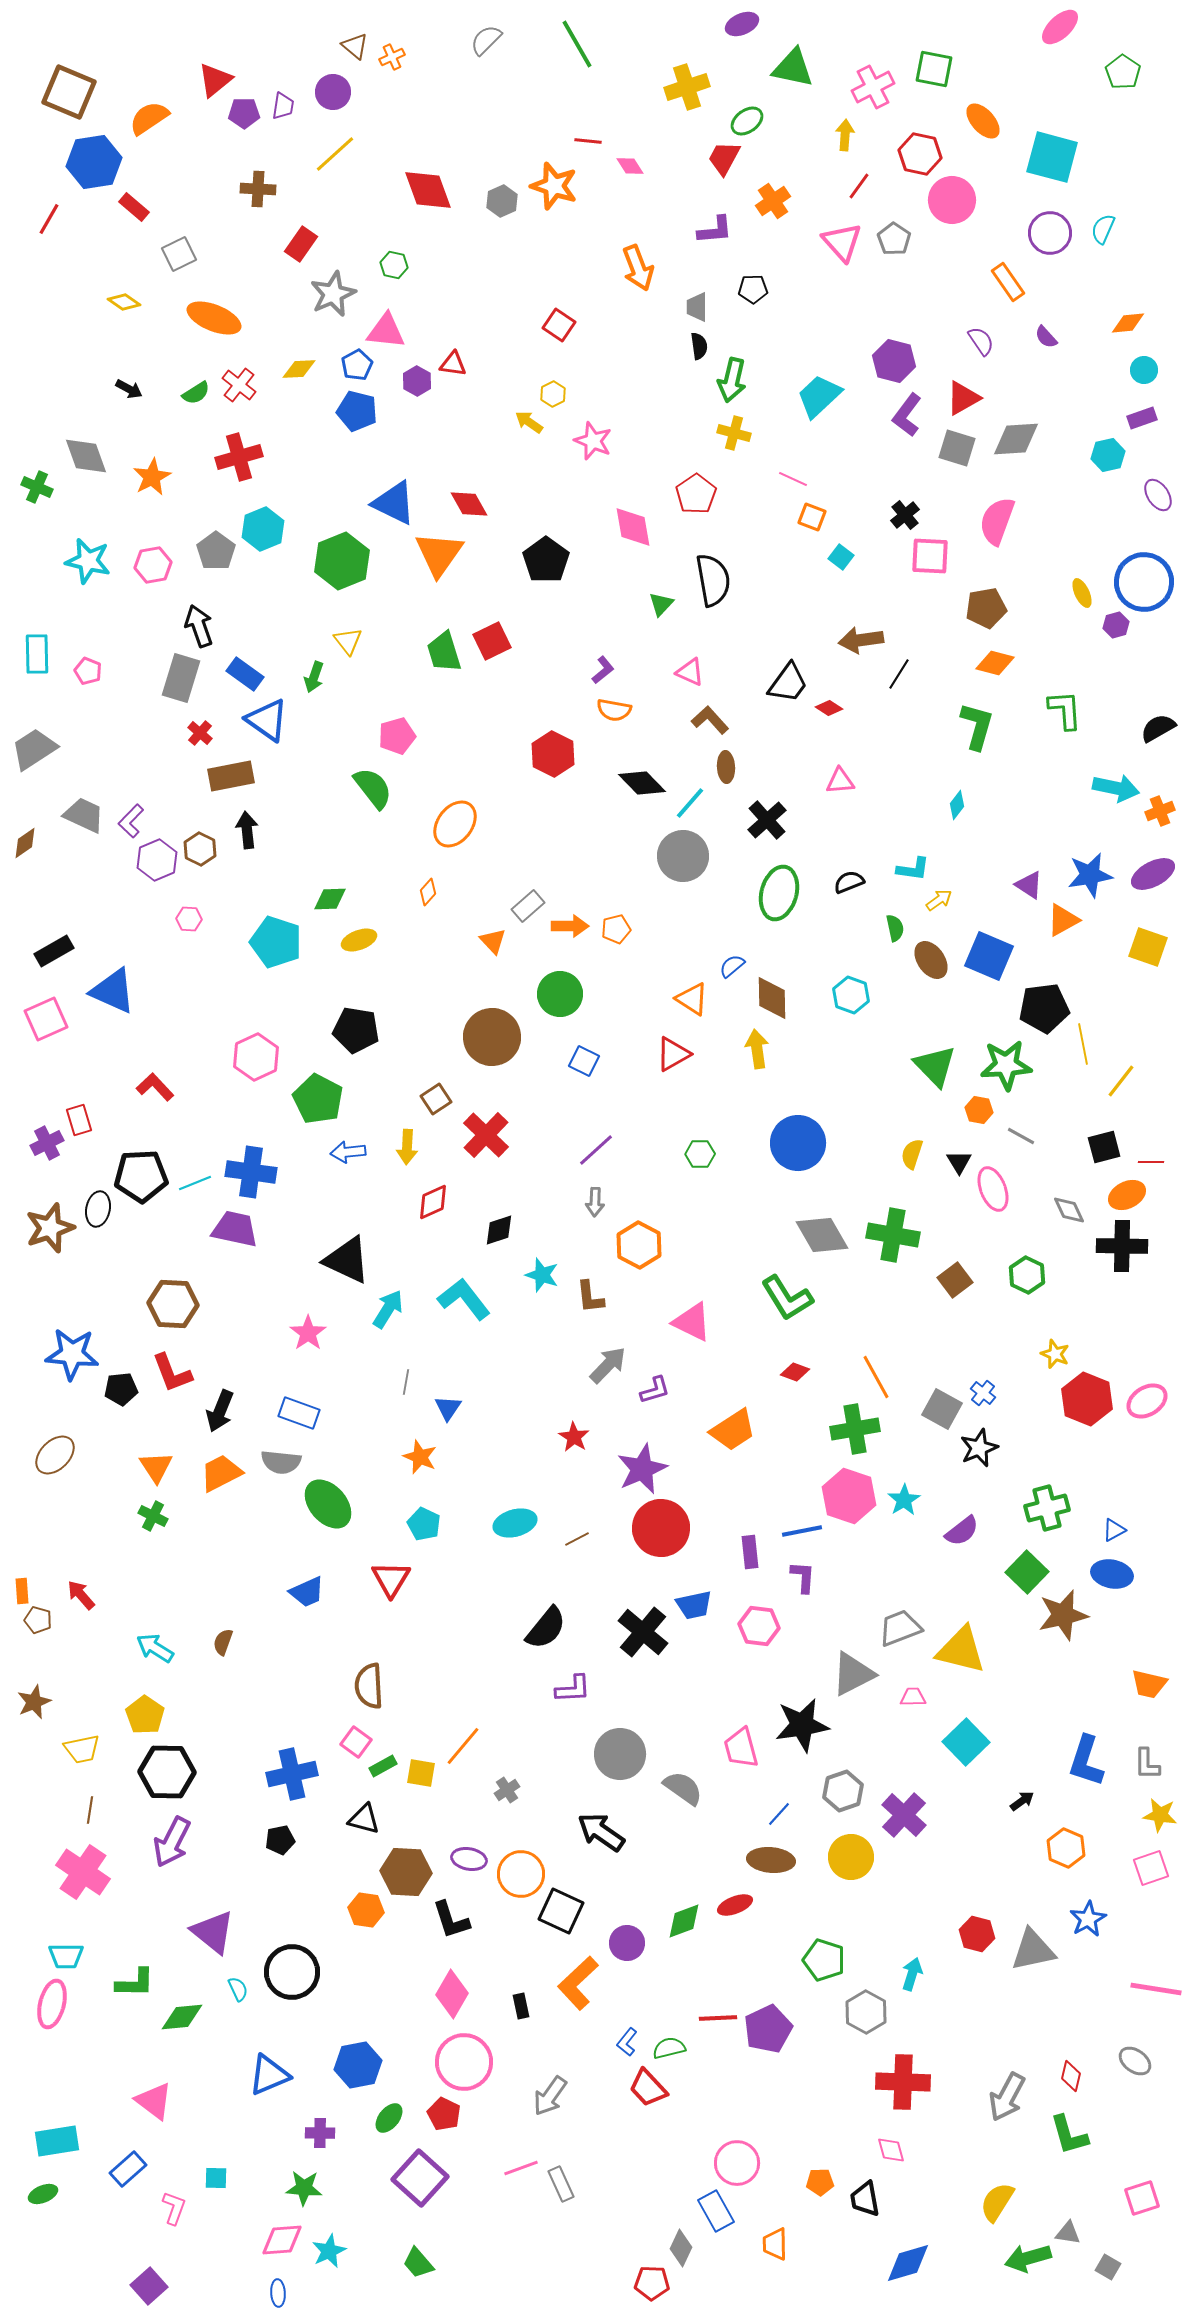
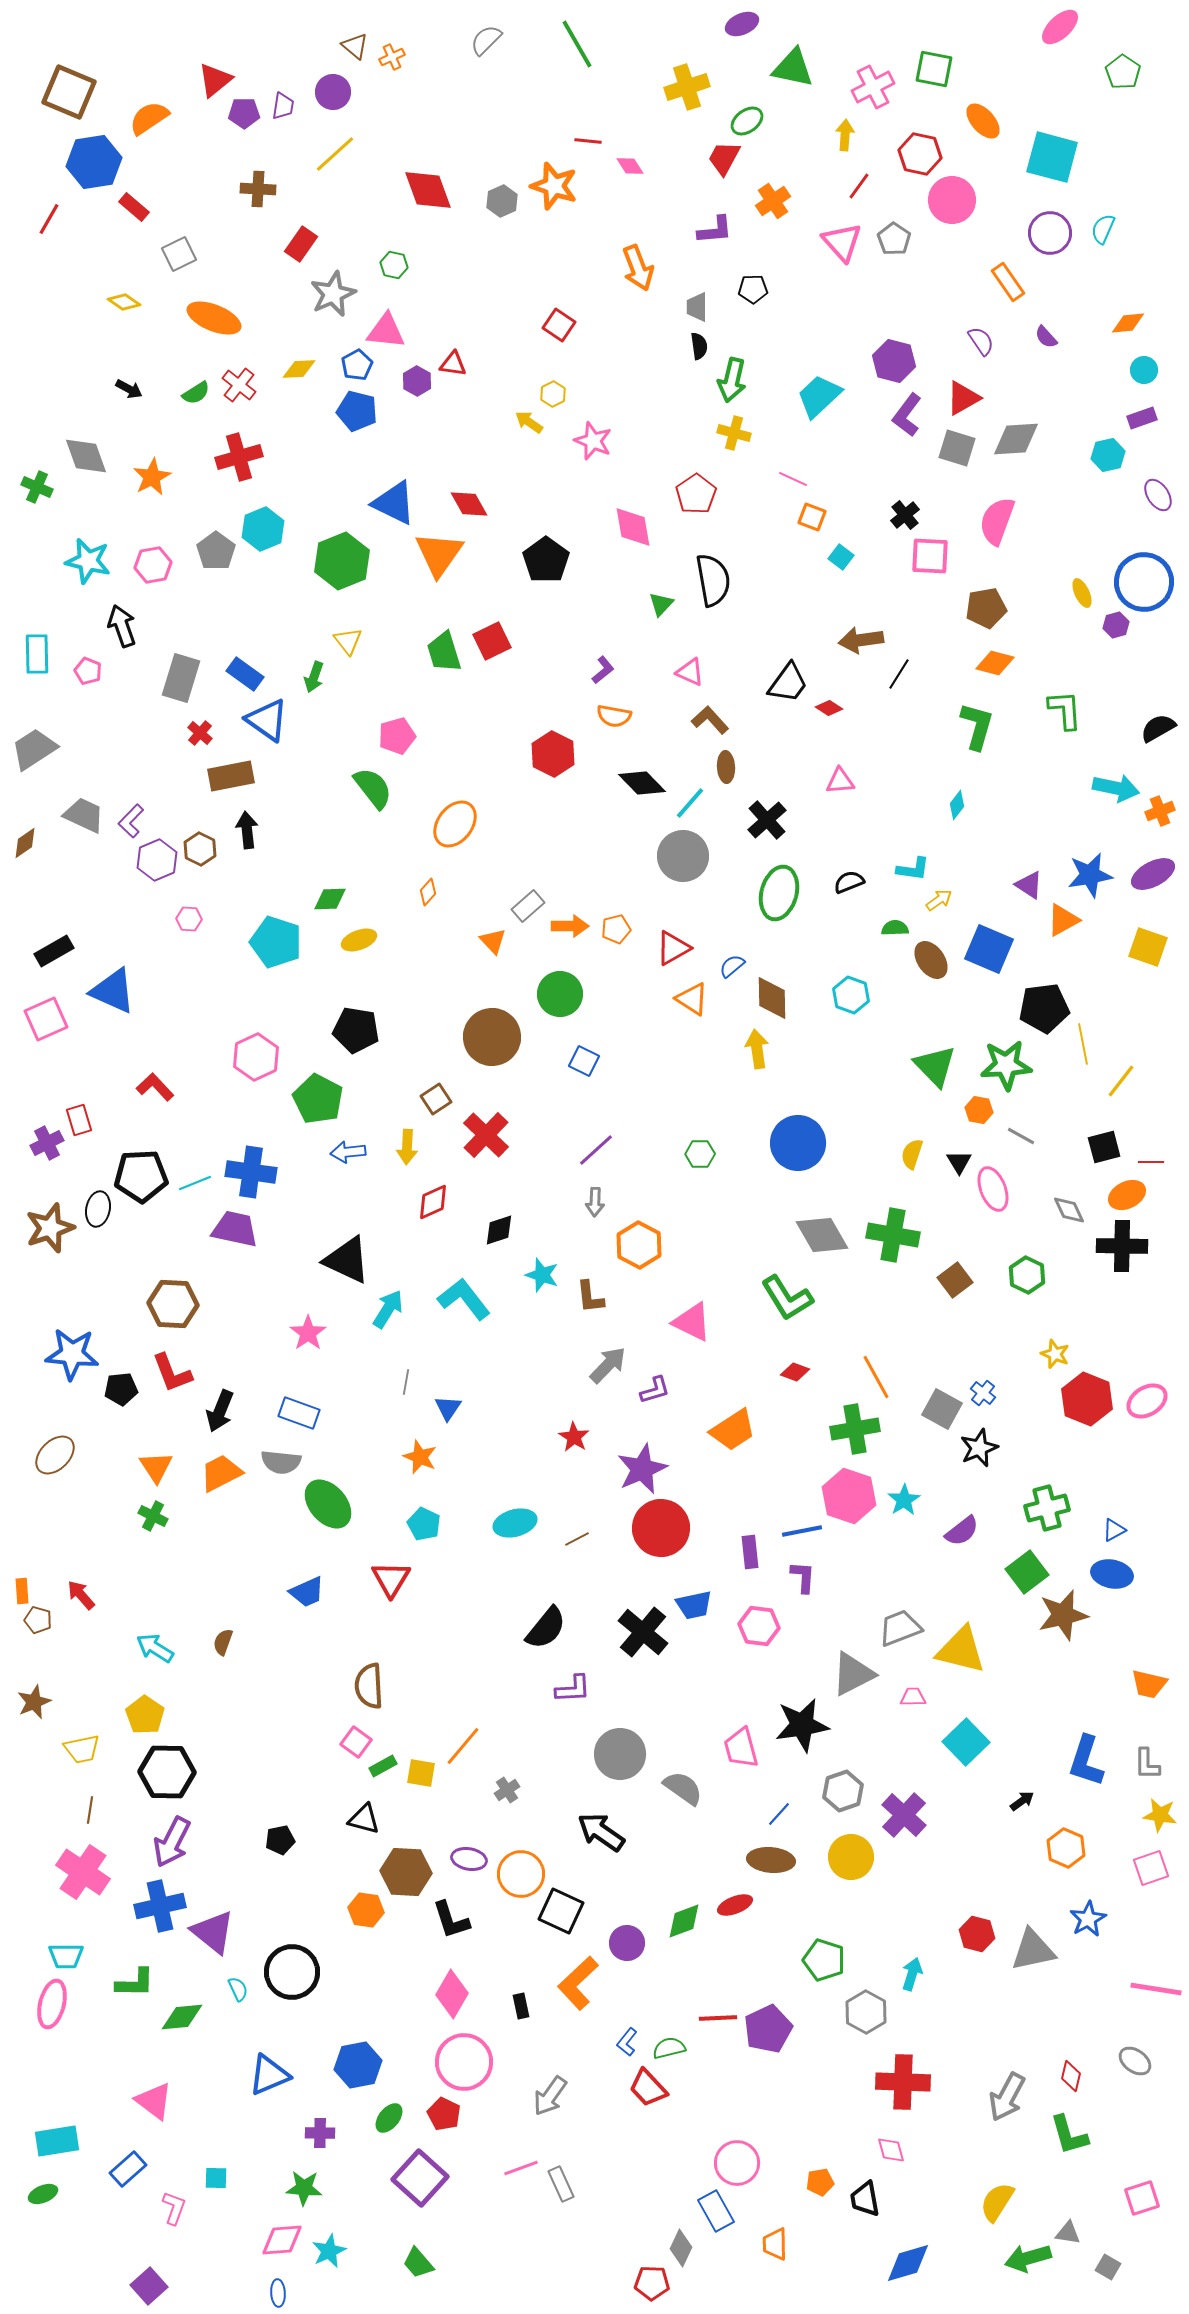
black arrow at (199, 626): moved 77 px left
orange semicircle at (614, 710): moved 6 px down
green semicircle at (895, 928): rotated 80 degrees counterclockwise
blue square at (989, 956): moved 7 px up
red triangle at (673, 1054): moved 106 px up
green square at (1027, 1572): rotated 9 degrees clockwise
blue cross at (292, 1774): moved 132 px left, 132 px down
orange pentagon at (820, 2182): rotated 8 degrees counterclockwise
